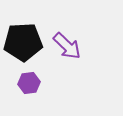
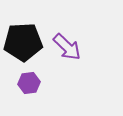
purple arrow: moved 1 px down
